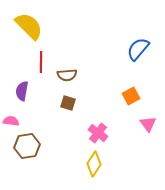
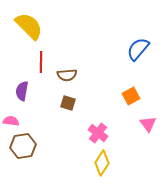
brown hexagon: moved 4 px left
yellow diamond: moved 8 px right, 1 px up
